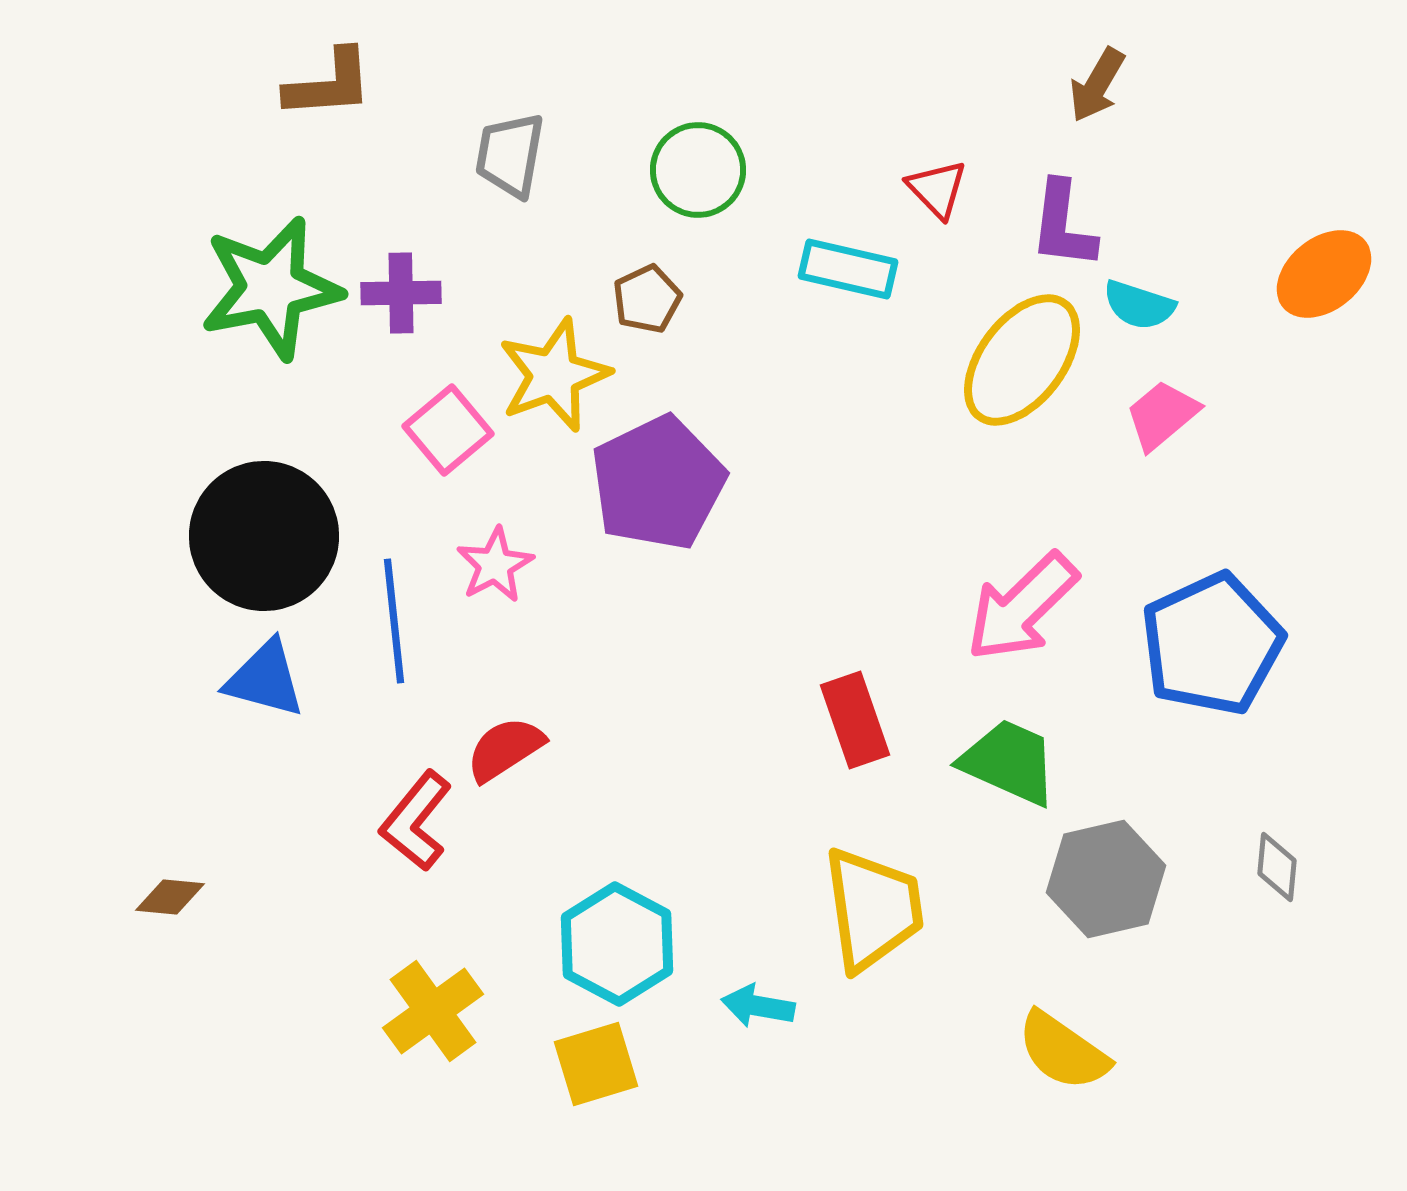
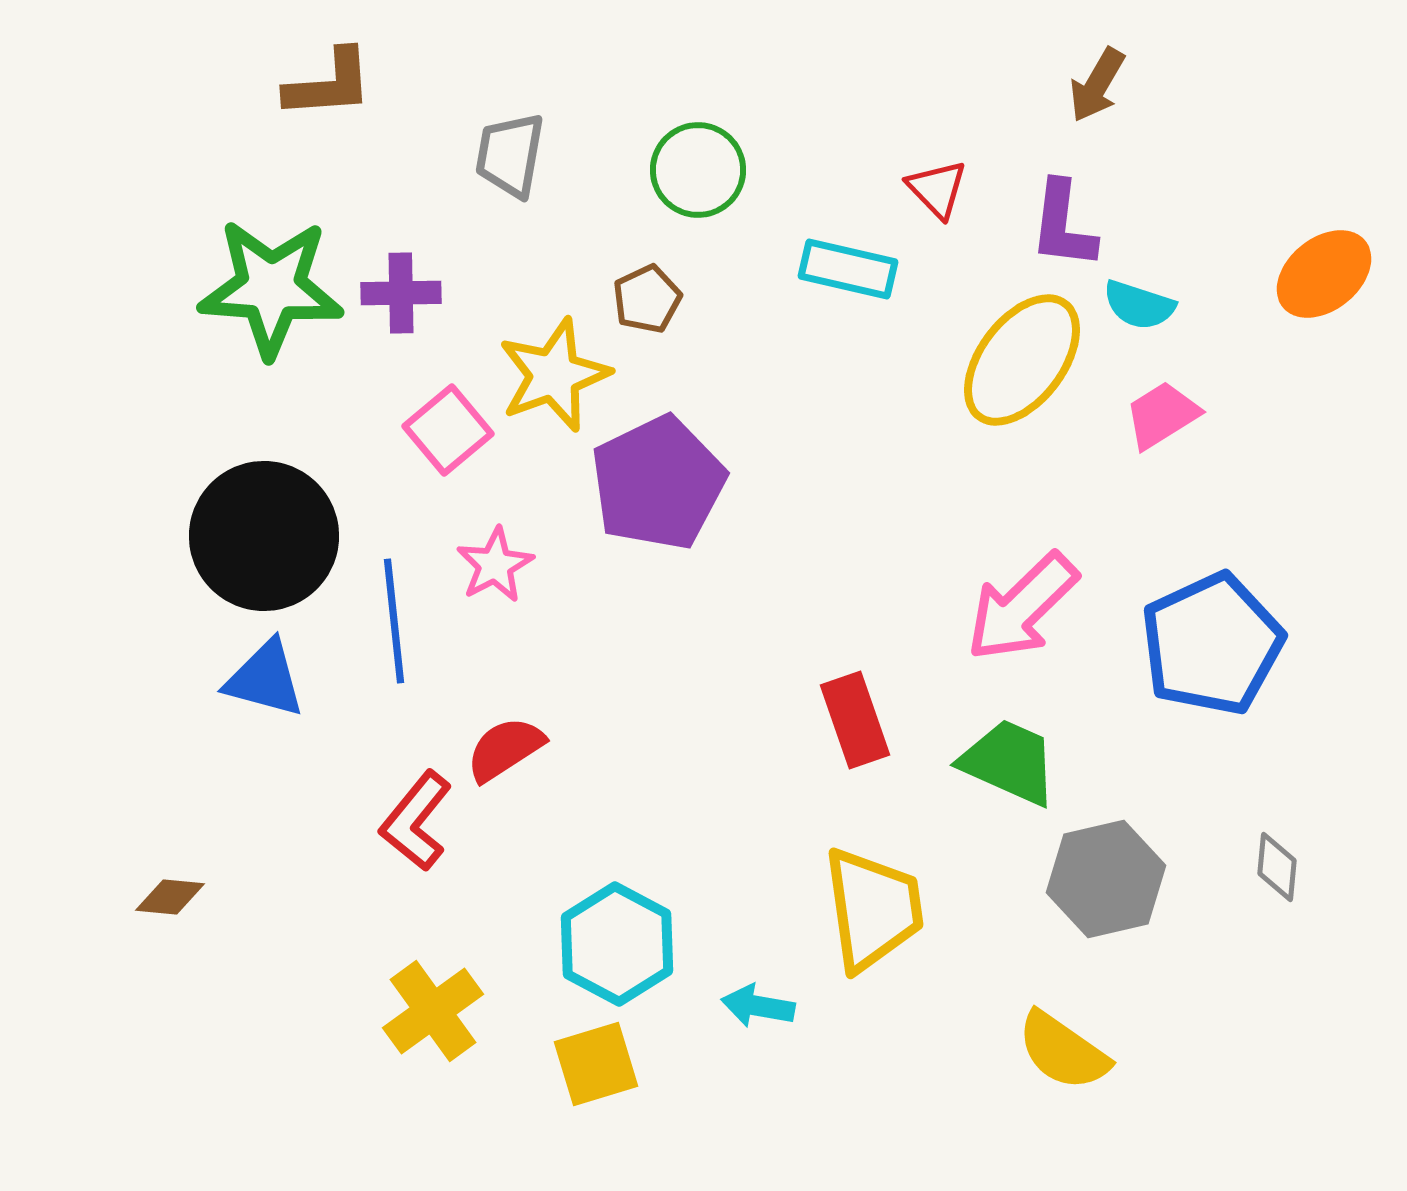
green star: rotated 15 degrees clockwise
pink trapezoid: rotated 8 degrees clockwise
